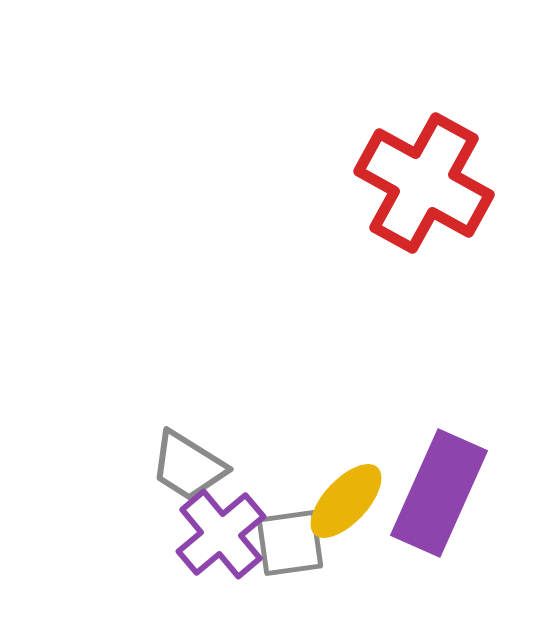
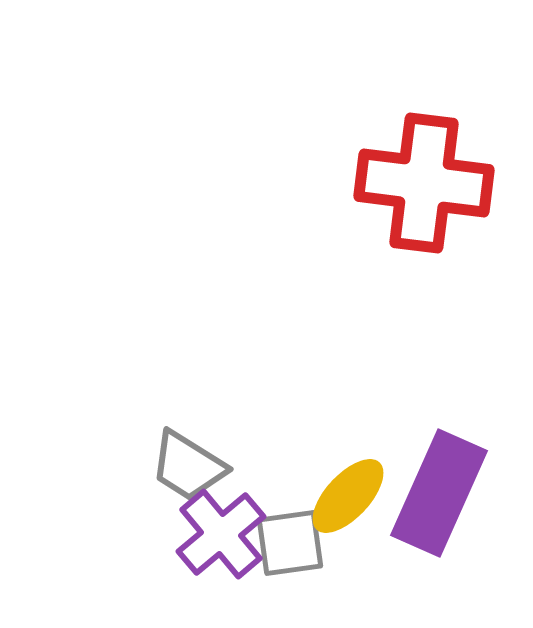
red cross: rotated 22 degrees counterclockwise
yellow ellipse: moved 2 px right, 5 px up
